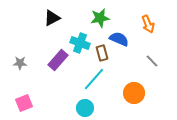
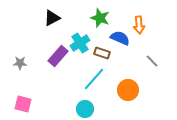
green star: rotated 30 degrees clockwise
orange arrow: moved 9 px left, 1 px down; rotated 18 degrees clockwise
blue semicircle: moved 1 px right, 1 px up
cyan cross: rotated 36 degrees clockwise
brown rectangle: rotated 56 degrees counterclockwise
purple rectangle: moved 4 px up
orange circle: moved 6 px left, 3 px up
pink square: moved 1 px left, 1 px down; rotated 36 degrees clockwise
cyan circle: moved 1 px down
